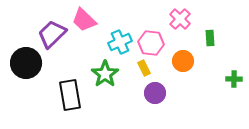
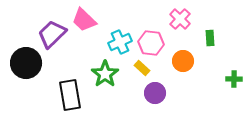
yellow rectangle: moved 2 px left; rotated 21 degrees counterclockwise
